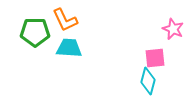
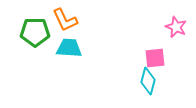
pink star: moved 3 px right, 2 px up
